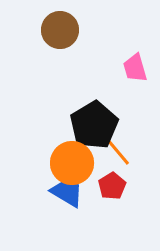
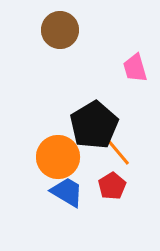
orange circle: moved 14 px left, 6 px up
